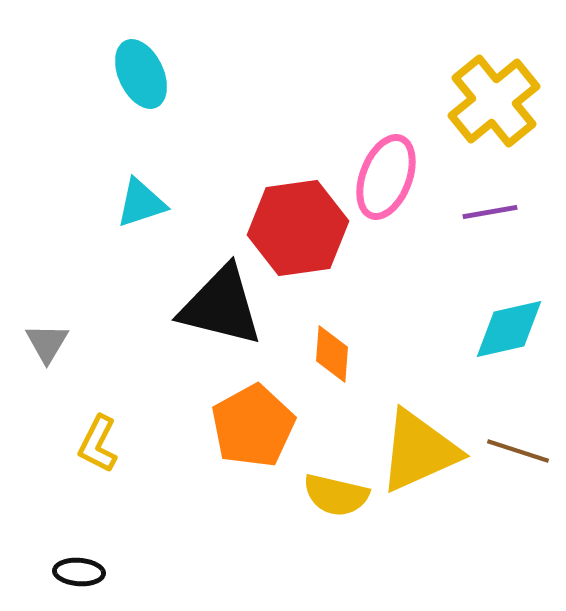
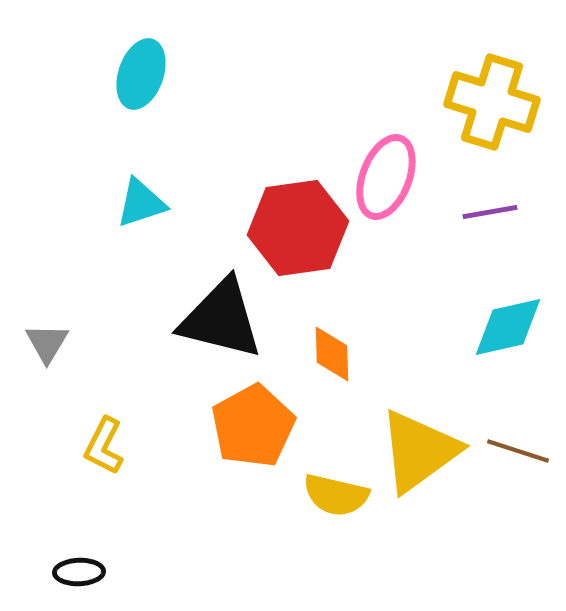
cyan ellipse: rotated 44 degrees clockwise
yellow cross: moved 2 px left, 1 px down; rotated 34 degrees counterclockwise
black triangle: moved 13 px down
cyan diamond: moved 1 px left, 2 px up
orange diamond: rotated 6 degrees counterclockwise
yellow L-shape: moved 6 px right, 2 px down
yellow triangle: rotated 12 degrees counterclockwise
black ellipse: rotated 6 degrees counterclockwise
